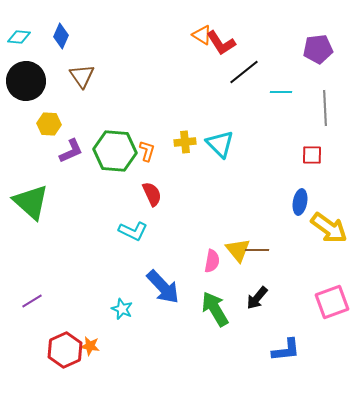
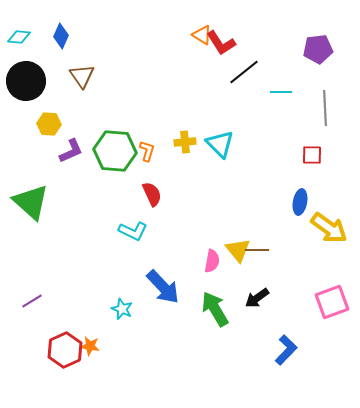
black arrow: rotated 15 degrees clockwise
blue L-shape: rotated 40 degrees counterclockwise
